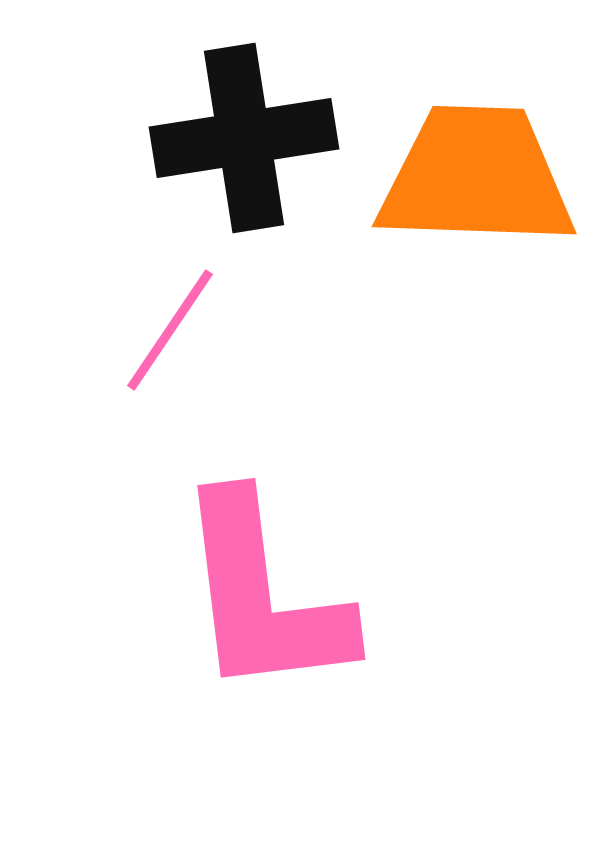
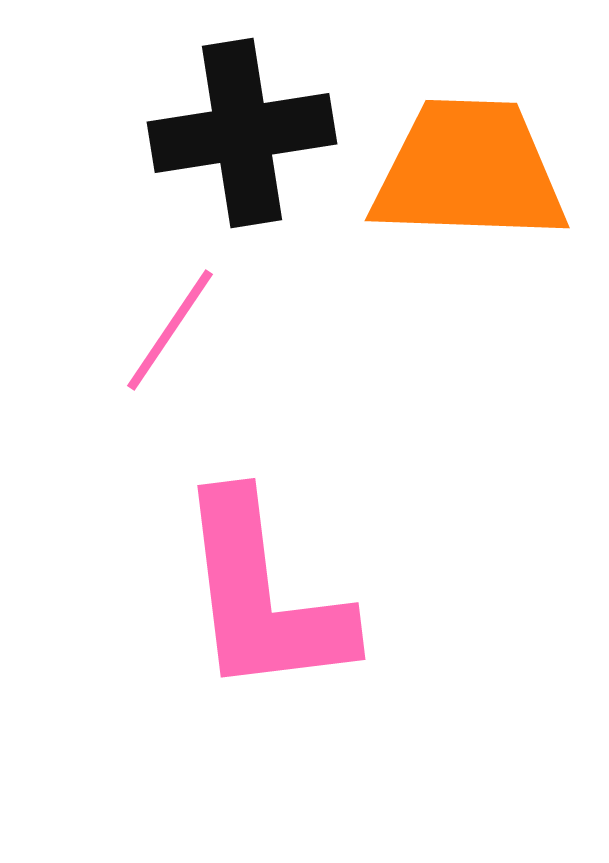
black cross: moved 2 px left, 5 px up
orange trapezoid: moved 7 px left, 6 px up
